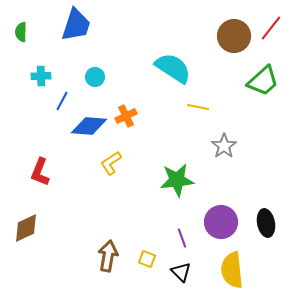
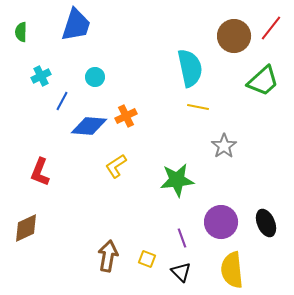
cyan semicircle: moved 17 px right; rotated 45 degrees clockwise
cyan cross: rotated 24 degrees counterclockwise
yellow L-shape: moved 5 px right, 3 px down
black ellipse: rotated 12 degrees counterclockwise
